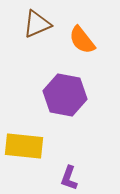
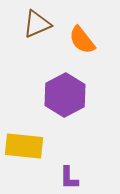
purple hexagon: rotated 21 degrees clockwise
purple L-shape: rotated 20 degrees counterclockwise
